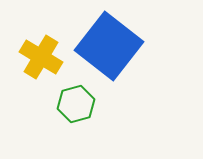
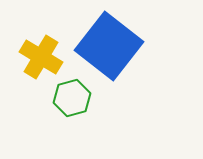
green hexagon: moved 4 px left, 6 px up
